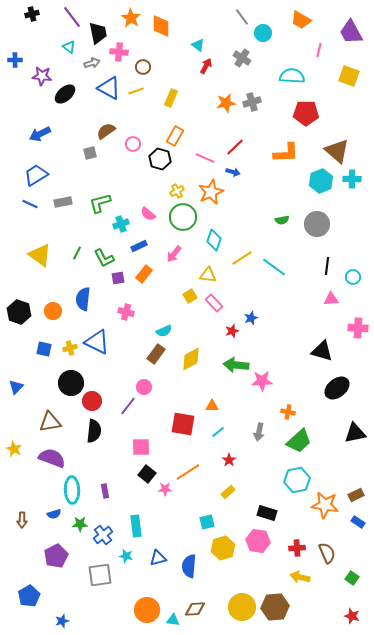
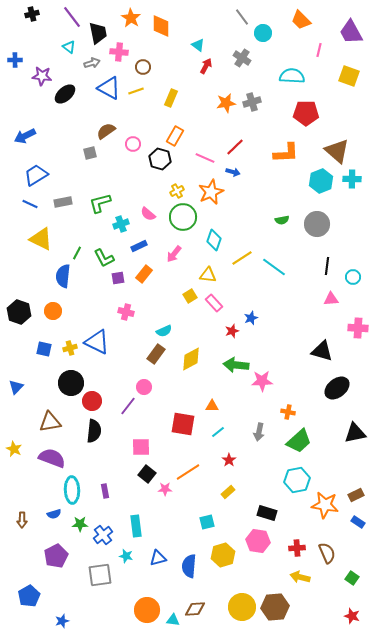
orange trapezoid at (301, 20): rotated 15 degrees clockwise
blue arrow at (40, 134): moved 15 px left, 2 px down
yellow triangle at (40, 255): moved 1 px right, 16 px up; rotated 10 degrees counterclockwise
blue semicircle at (83, 299): moved 20 px left, 23 px up
yellow hexagon at (223, 548): moved 7 px down
